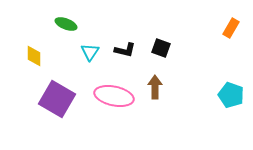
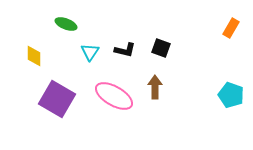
pink ellipse: rotated 18 degrees clockwise
